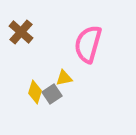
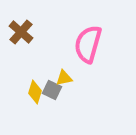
gray square: moved 4 px up; rotated 30 degrees counterclockwise
